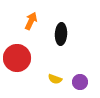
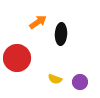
orange arrow: moved 7 px right, 1 px down; rotated 30 degrees clockwise
